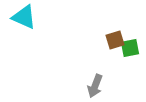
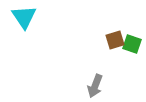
cyan triangle: rotated 32 degrees clockwise
green square: moved 2 px right, 4 px up; rotated 30 degrees clockwise
